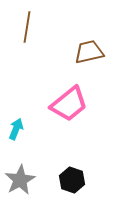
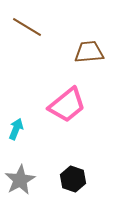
brown line: rotated 68 degrees counterclockwise
brown trapezoid: rotated 8 degrees clockwise
pink trapezoid: moved 2 px left, 1 px down
black hexagon: moved 1 px right, 1 px up
